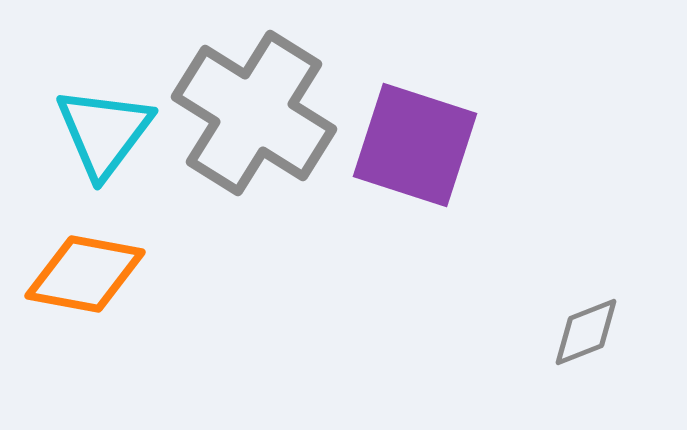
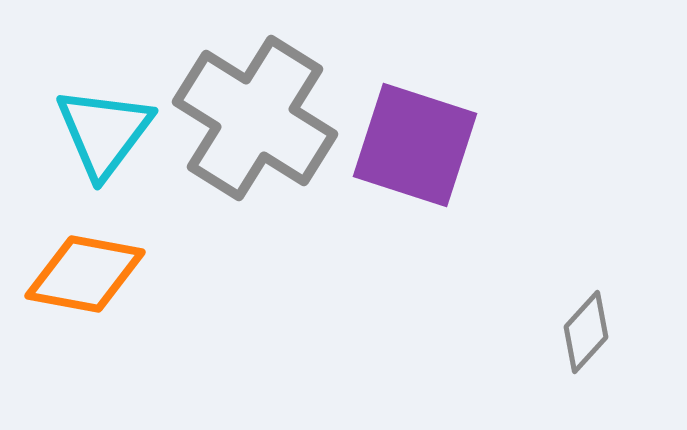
gray cross: moved 1 px right, 5 px down
gray diamond: rotated 26 degrees counterclockwise
